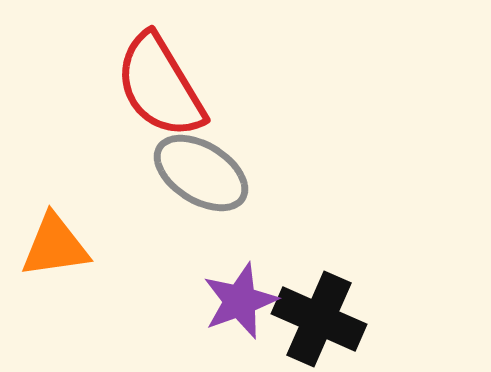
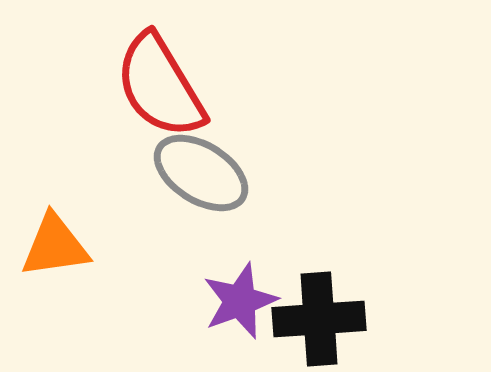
black cross: rotated 28 degrees counterclockwise
